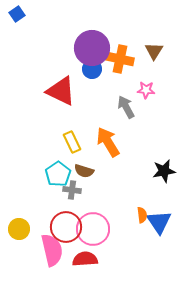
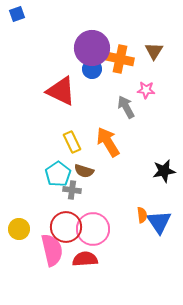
blue square: rotated 14 degrees clockwise
